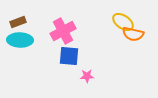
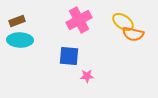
brown rectangle: moved 1 px left, 1 px up
pink cross: moved 16 px right, 11 px up
